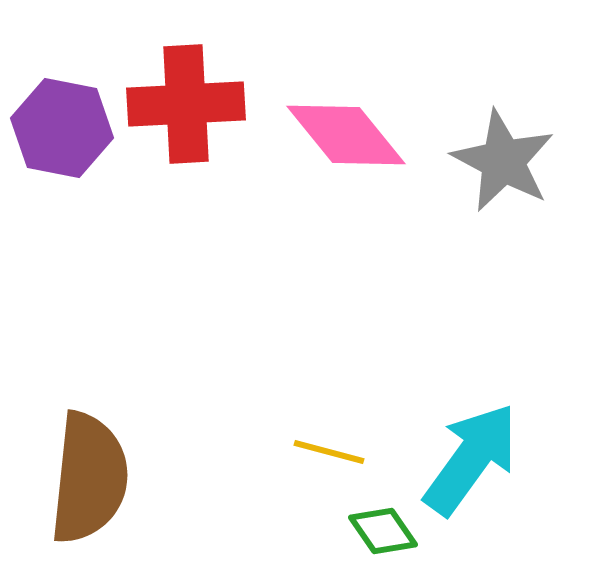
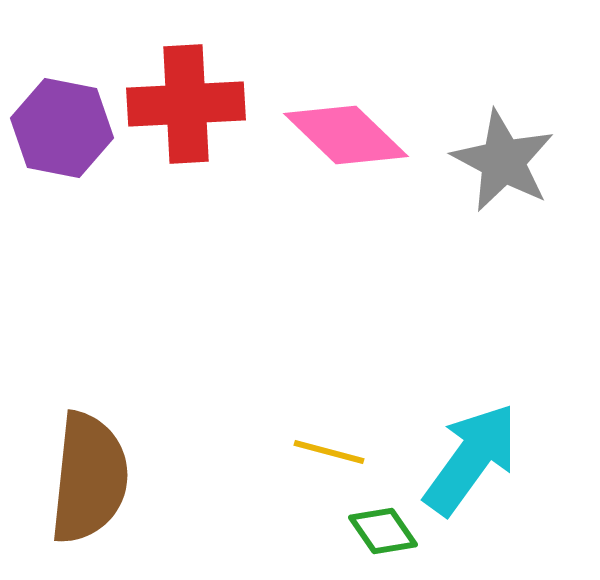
pink diamond: rotated 7 degrees counterclockwise
